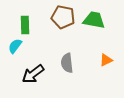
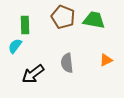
brown pentagon: rotated 10 degrees clockwise
